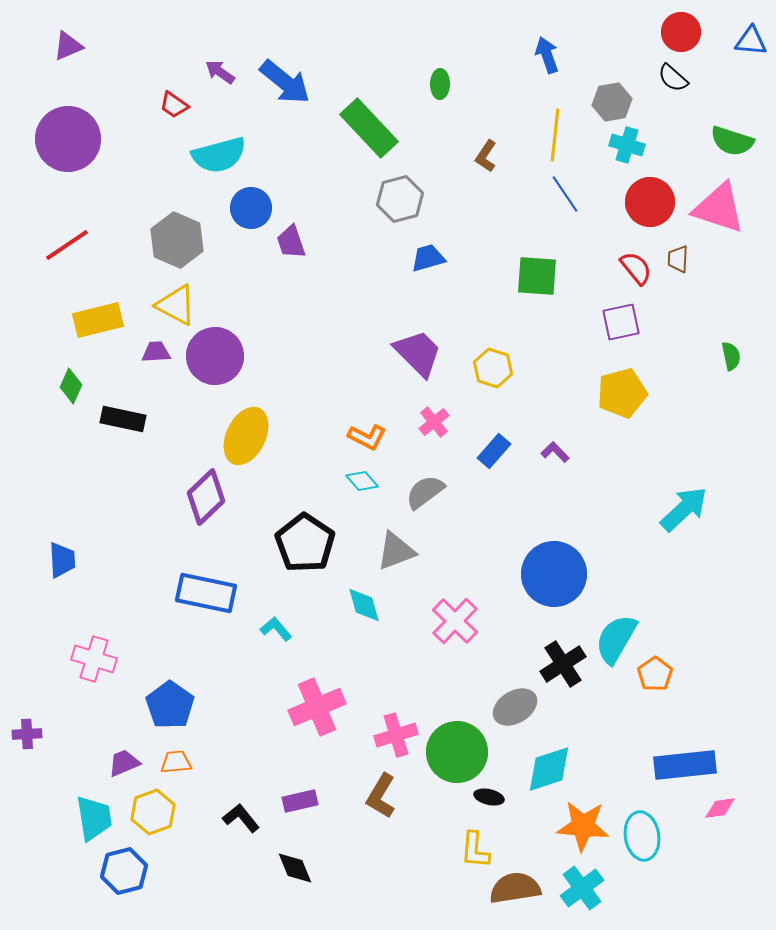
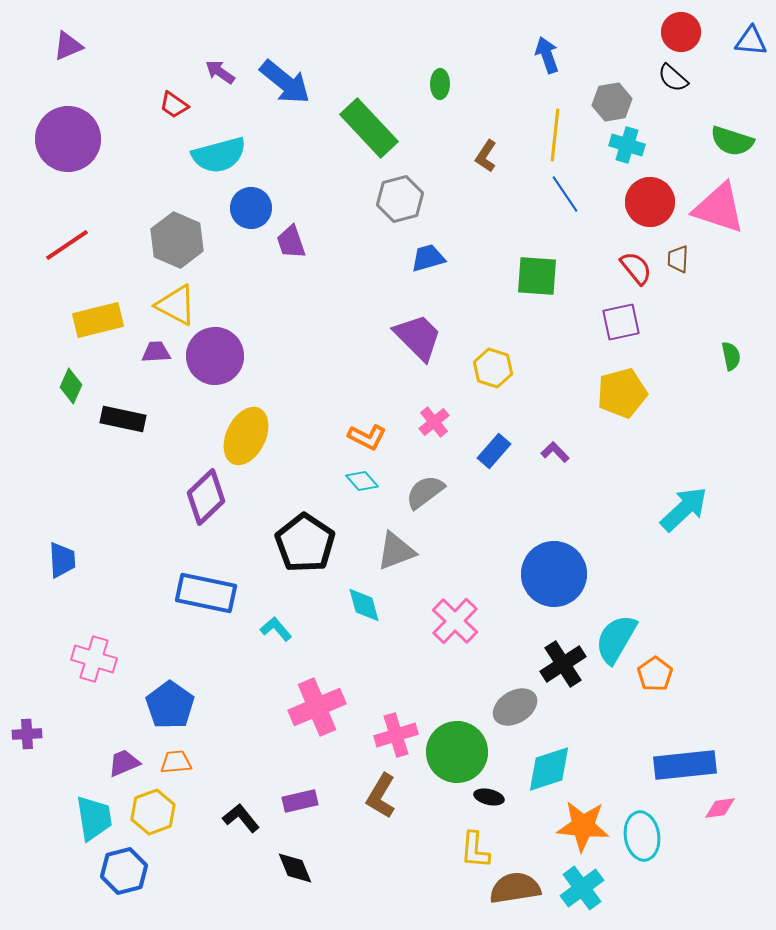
purple trapezoid at (418, 353): moved 16 px up
